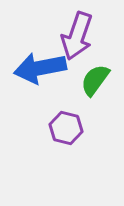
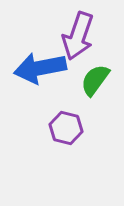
purple arrow: moved 1 px right
